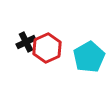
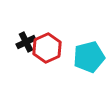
cyan pentagon: rotated 16 degrees clockwise
